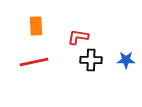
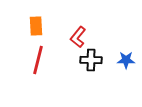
red L-shape: rotated 60 degrees counterclockwise
red line: moved 4 px right, 2 px up; rotated 64 degrees counterclockwise
